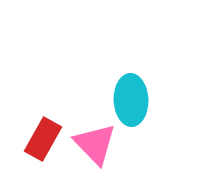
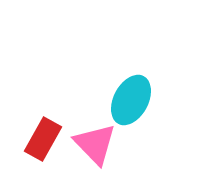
cyan ellipse: rotated 30 degrees clockwise
